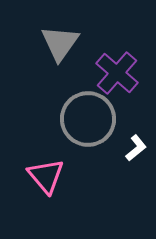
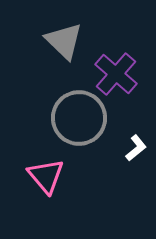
gray triangle: moved 4 px right, 2 px up; rotated 21 degrees counterclockwise
purple cross: moved 1 px left, 1 px down
gray circle: moved 9 px left, 1 px up
